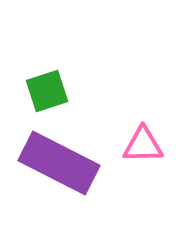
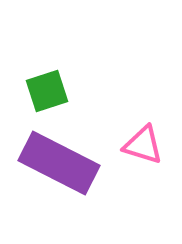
pink triangle: rotated 18 degrees clockwise
